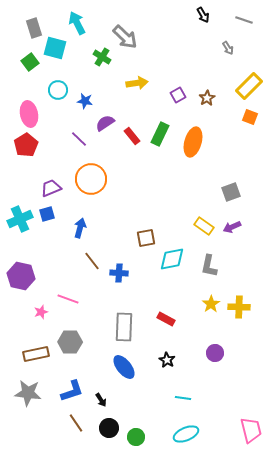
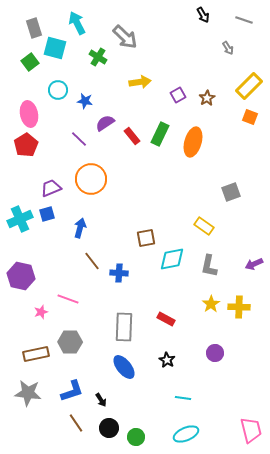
green cross at (102, 57): moved 4 px left
yellow arrow at (137, 83): moved 3 px right, 1 px up
purple arrow at (232, 227): moved 22 px right, 37 px down
